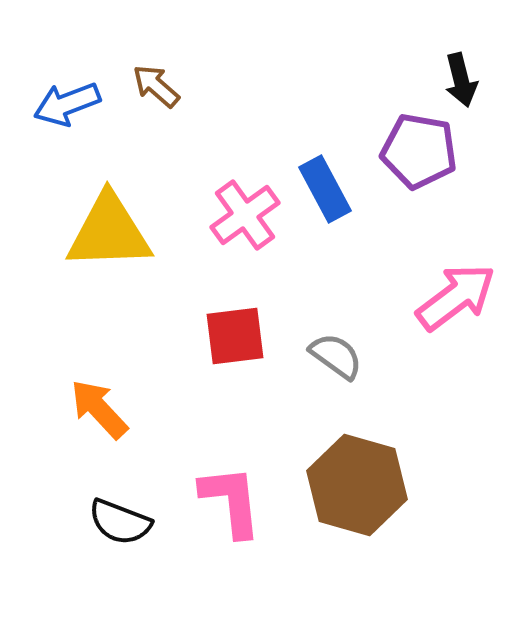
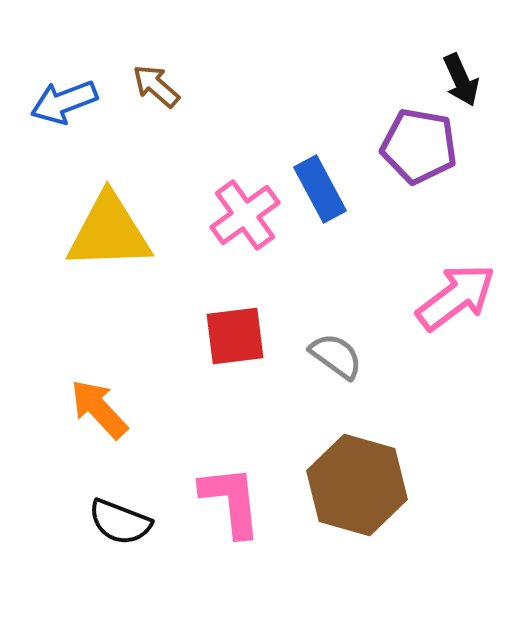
black arrow: rotated 10 degrees counterclockwise
blue arrow: moved 3 px left, 2 px up
purple pentagon: moved 5 px up
blue rectangle: moved 5 px left
